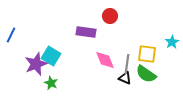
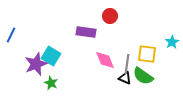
green semicircle: moved 3 px left, 2 px down
